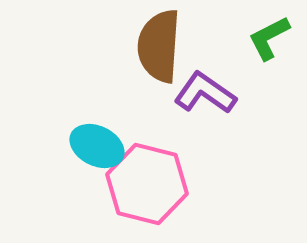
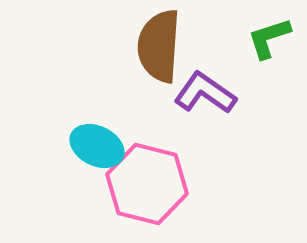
green L-shape: rotated 9 degrees clockwise
